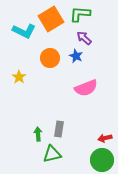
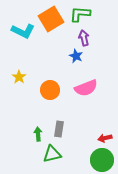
cyan L-shape: moved 1 px left
purple arrow: rotated 35 degrees clockwise
orange circle: moved 32 px down
